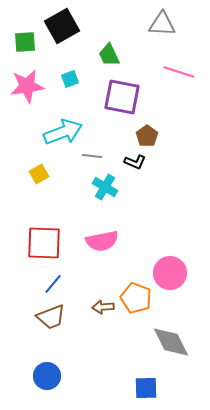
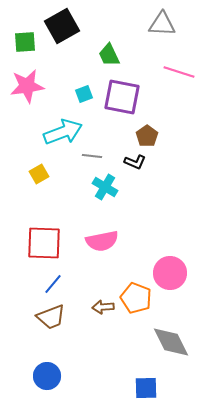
cyan square: moved 14 px right, 15 px down
